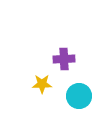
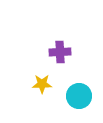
purple cross: moved 4 px left, 7 px up
